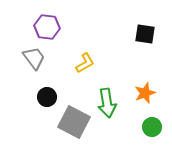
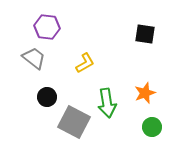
gray trapezoid: rotated 15 degrees counterclockwise
